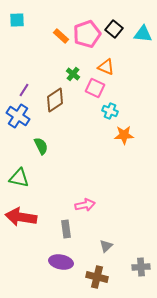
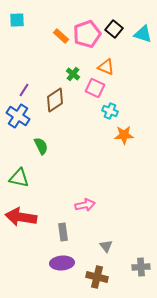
cyan triangle: rotated 12 degrees clockwise
gray rectangle: moved 3 px left, 3 px down
gray triangle: rotated 24 degrees counterclockwise
purple ellipse: moved 1 px right, 1 px down; rotated 15 degrees counterclockwise
